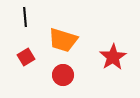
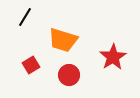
black line: rotated 36 degrees clockwise
red square: moved 5 px right, 8 px down
red circle: moved 6 px right
